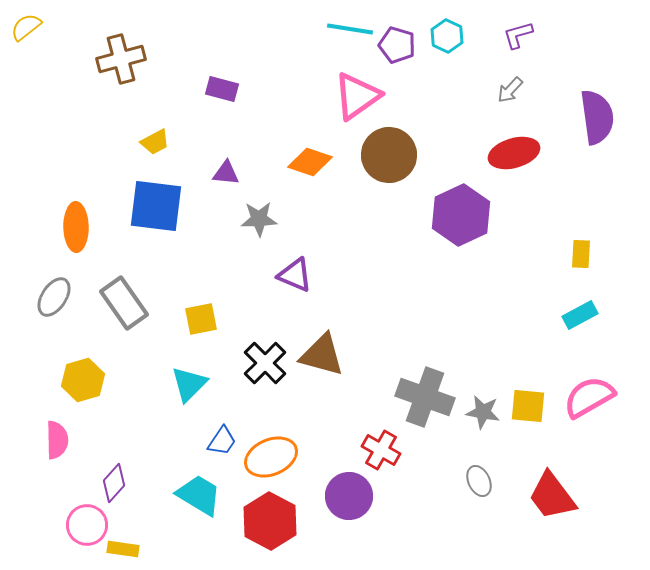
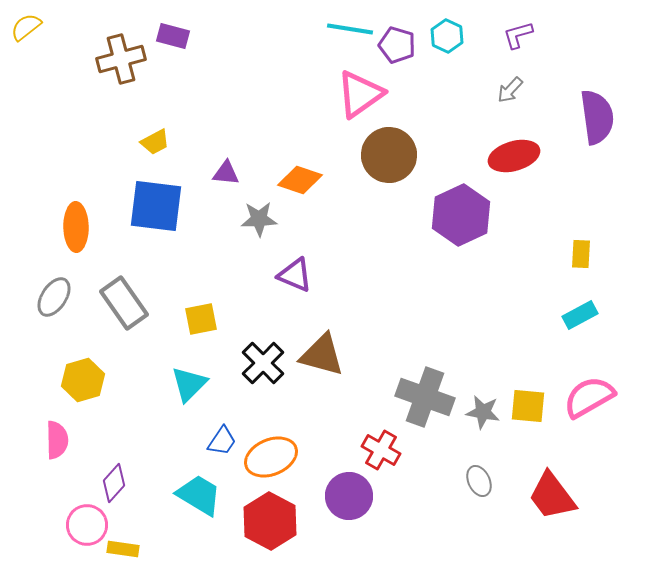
purple rectangle at (222, 89): moved 49 px left, 53 px up
pink triangle at (357, 96): moved 3 px right, 2 px up
red ellipse at (514, 153): moved 3 px down
orange diamond at (310, 162): moved 10 px left, 18 px down
black cross at (265, 363): moved 2 px left
